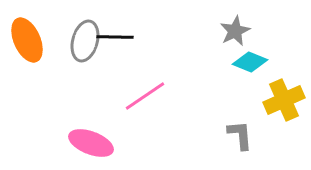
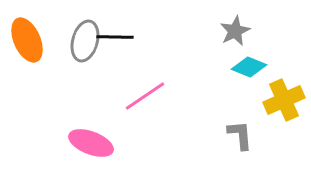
cyan diamond: moved 1 px left, 5 px down
